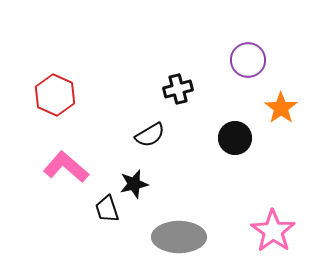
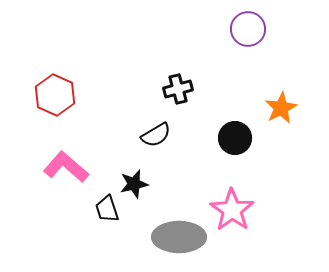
purple circle: moved 31 px up
orange star: rotated 8 degrees clockwise
black semicircle: moved 6 px right
pink star: moved 41 px left, 21 px up
